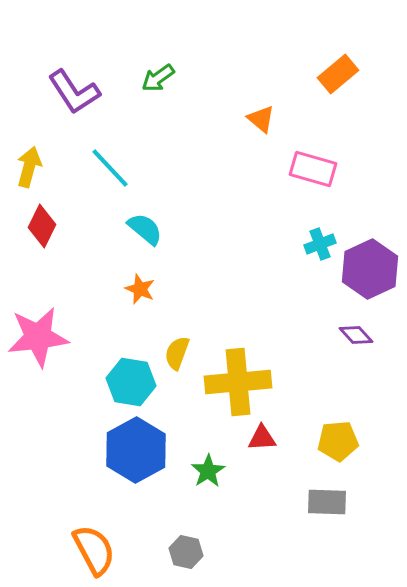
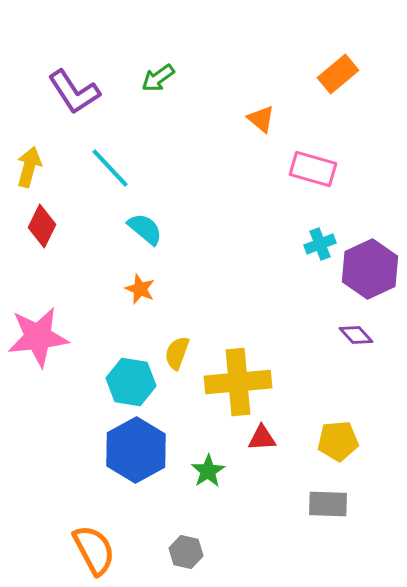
gray rectangle: moved 1 px right, 2 px down
